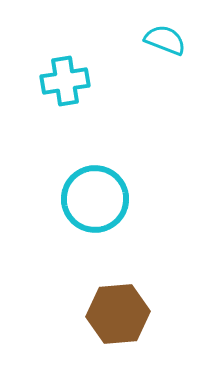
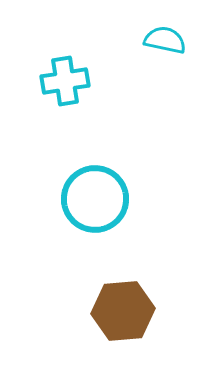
cyan semicircle: rotated 9 degrees counterclockwise
brown hexagon: moved 5 px right, 3 px up
